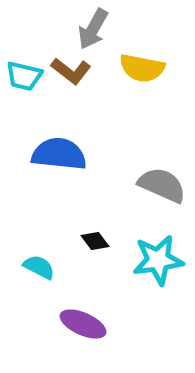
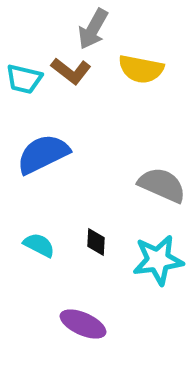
yellow semicircle: moved 1 px left, 1 px down
cyan trapezoid: moved 3 px down
blue semicircle: moved 16 px left; rotated 32 degrees counterclockwise
black diamond: moved 1 px right, 1 px down; rotated 40 degrees clockwise
cyan semicircle: moved 22 px up
